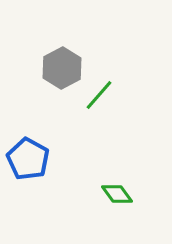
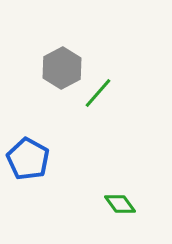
green line: moved 1 px left, 2 px up
green diamond: moved 3 px right, 10 px down
